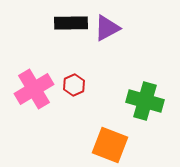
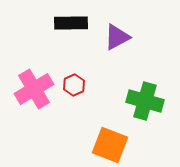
purple triangle: moved 10 px right, 9 px down
